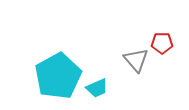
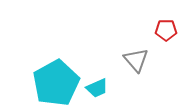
red pentagon: moved 4 px right, 13 px up
cyan pentagon: moved 2 px left, 7 px down
